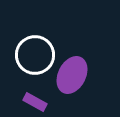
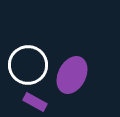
white circle: moved 7 px left, 10 px down
